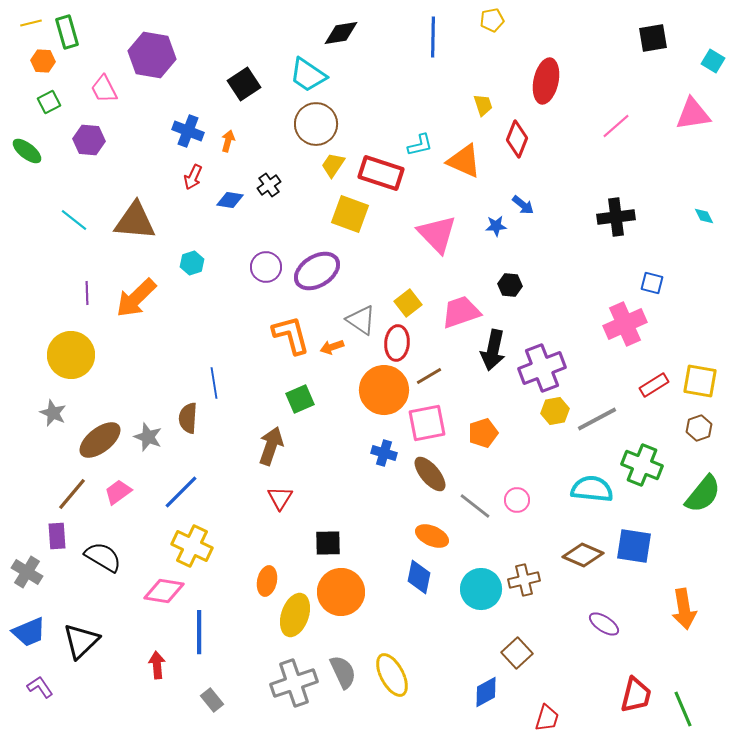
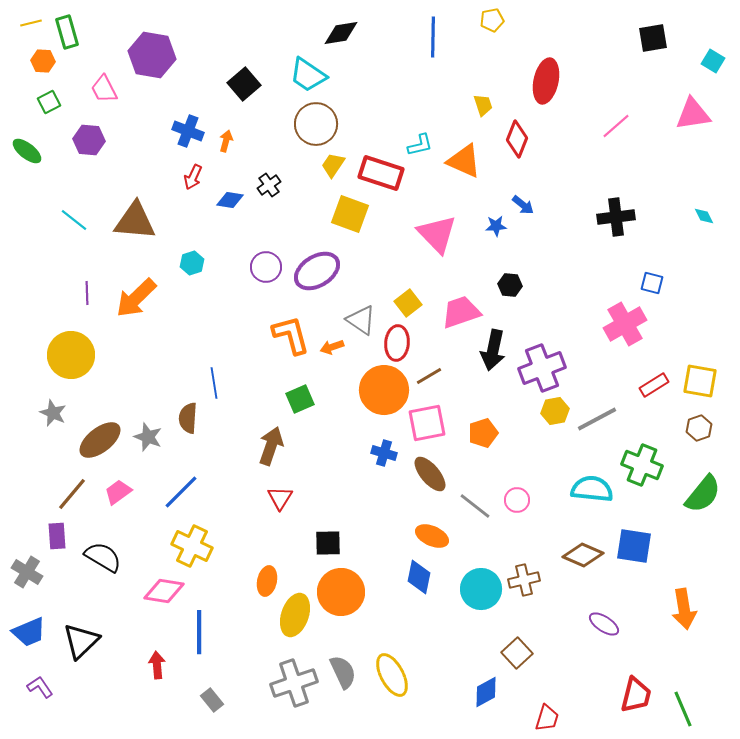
black square at (244, 84): rotated 8 degrees counterclockwise
orange arrow at (228, 141): moved 2 px left
pink cross at (625, 324): rotated 6 degrees counterclockwise
